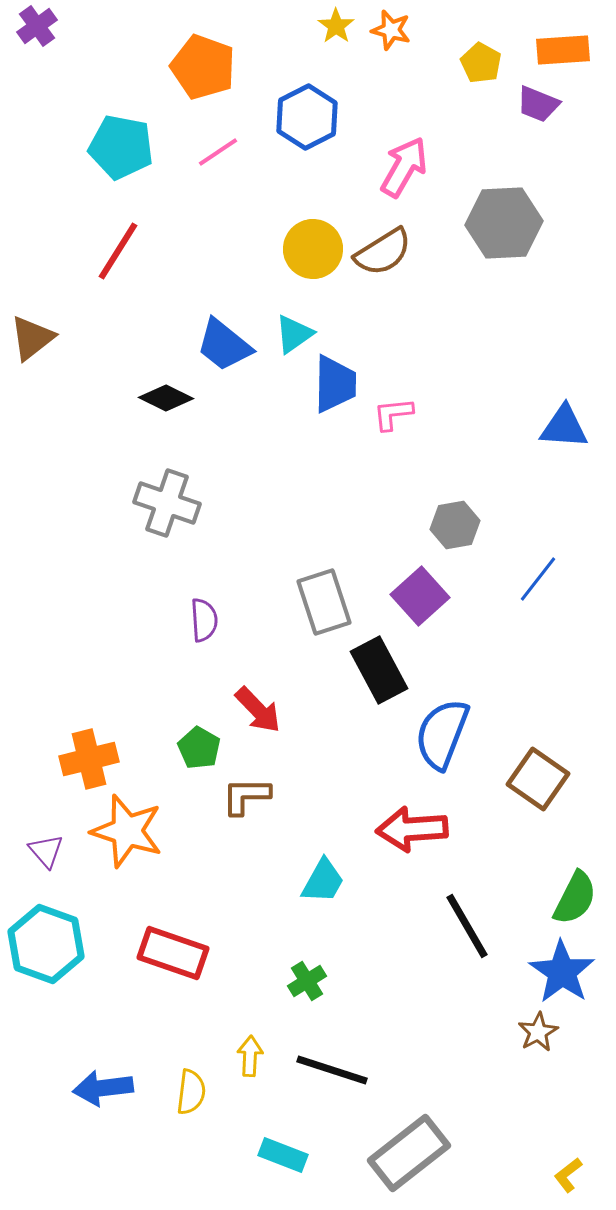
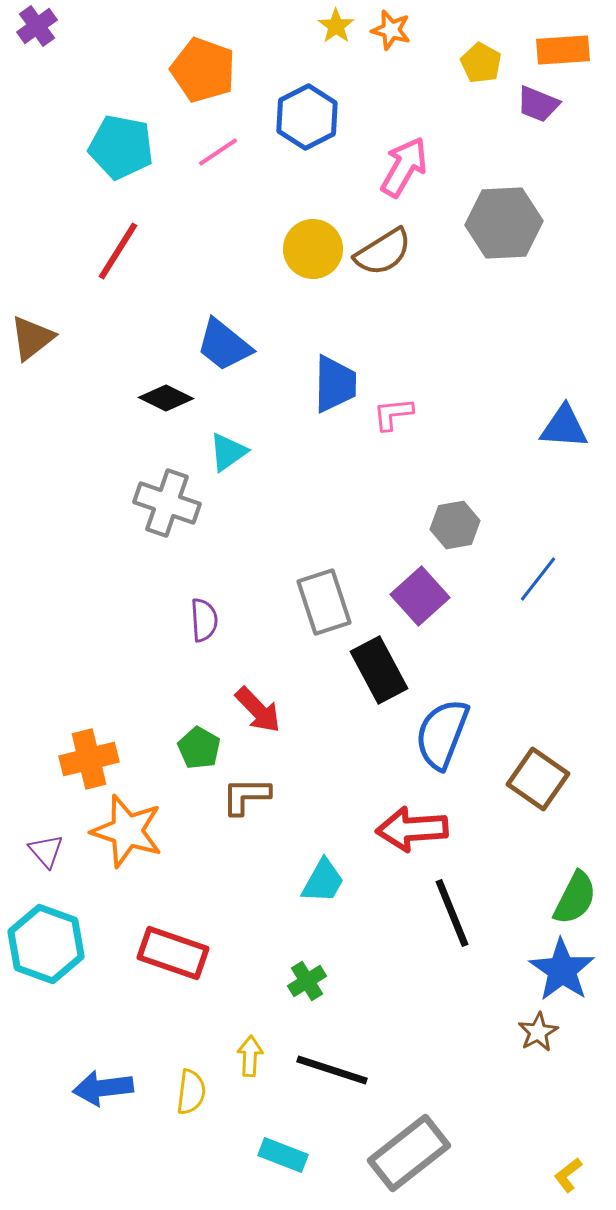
orange pentagon at (203, 67): moved 3 px down
cyan triangle at (294, 334): moved 66 px left, 118 px down
black line at (467, 926): moved 15 px left, 13 px up; rotated 8 degrees clockwise
blue star at (562, 972): moved 2 px up
